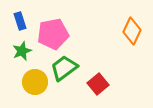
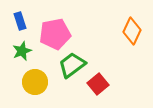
pink pentagon: moved 2 px right
green trapezoid: moved 8 px right, 3 px up
